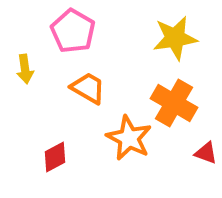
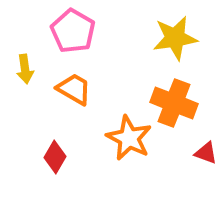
orange trapezoid: moved 14 px left, 1 px down
orange cross: rotated 9 degrees counterclockwise
red diamond: rotated 32 degrees counterclockwise
